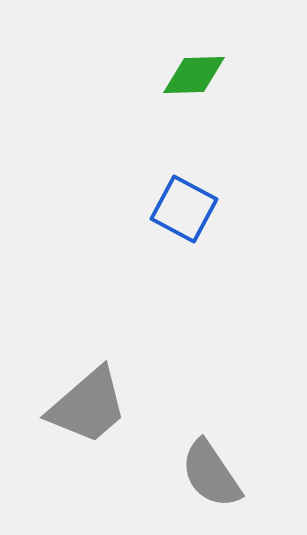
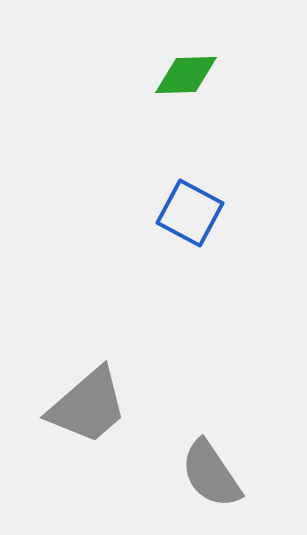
green diamond: moved 8 px left
blue square: moved 6 px right, 4 px down
